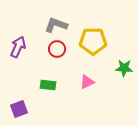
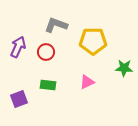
red circle: moved 11 px left, 3 px down
purple square: moved 10 px up
